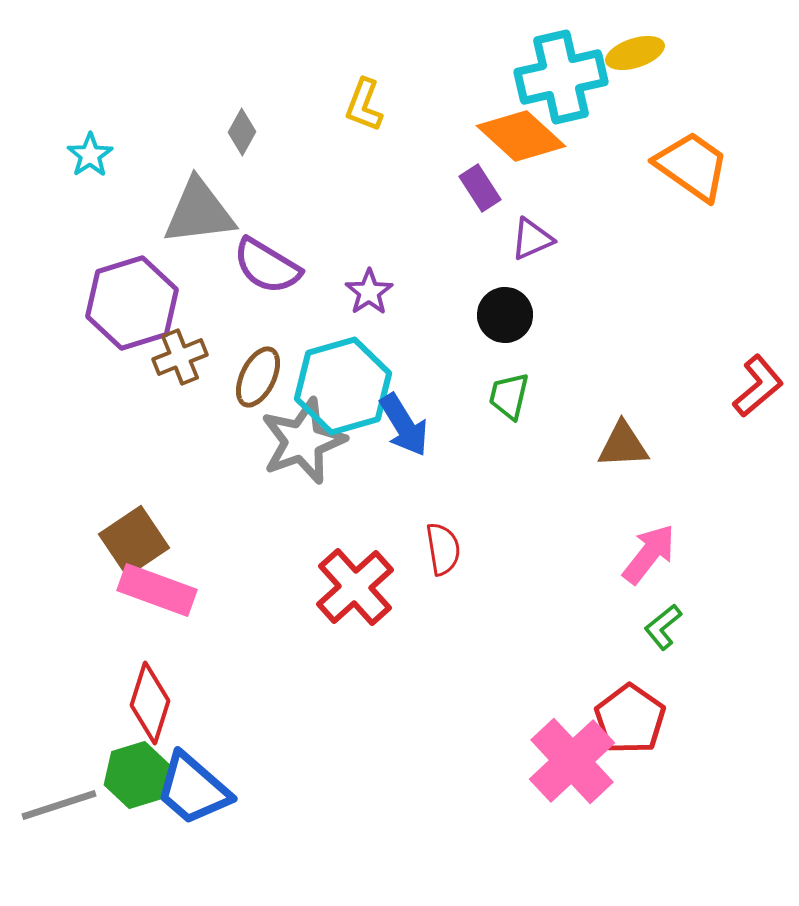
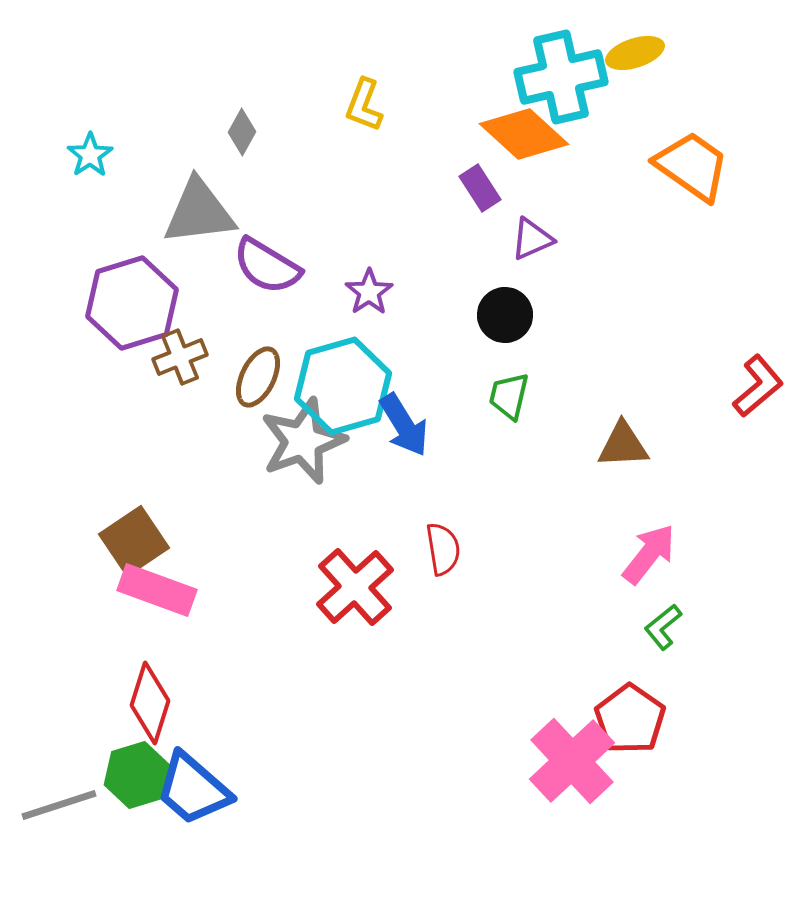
orange diamond: moved 3 px right, 2 px up
